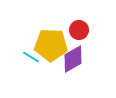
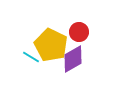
red circle: moved 2 px down
yellow pentagon: rotated 24 degrees clockwise
